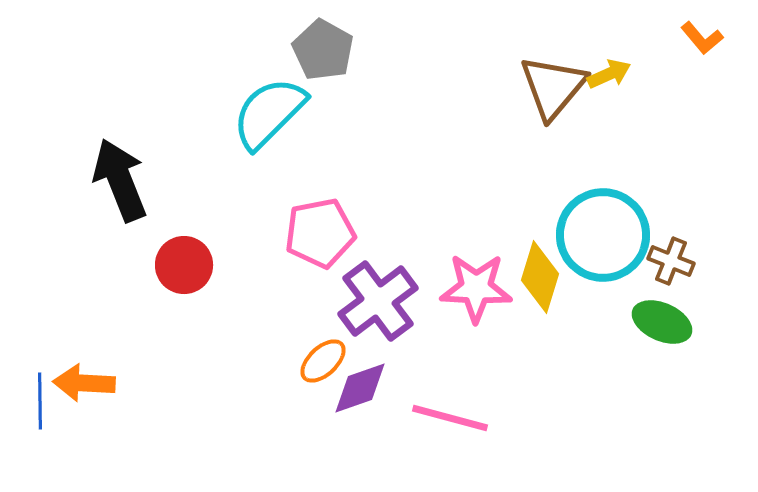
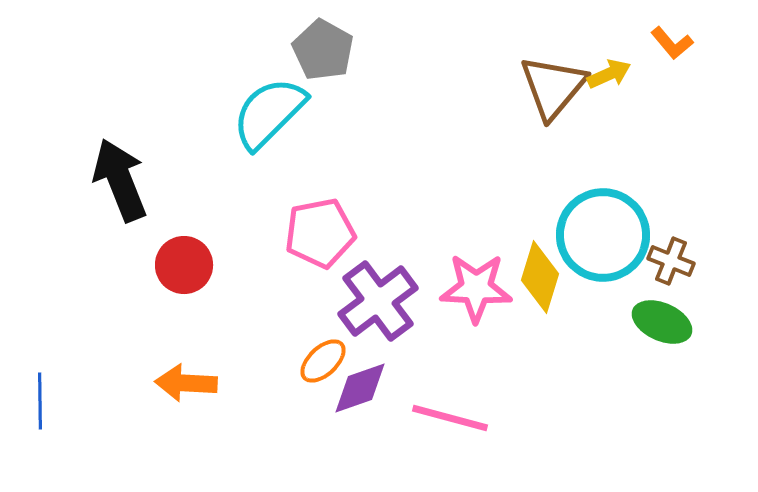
orange L-shape: moved 30 px left, 5 px down
orange arrow: moved 102 px right
